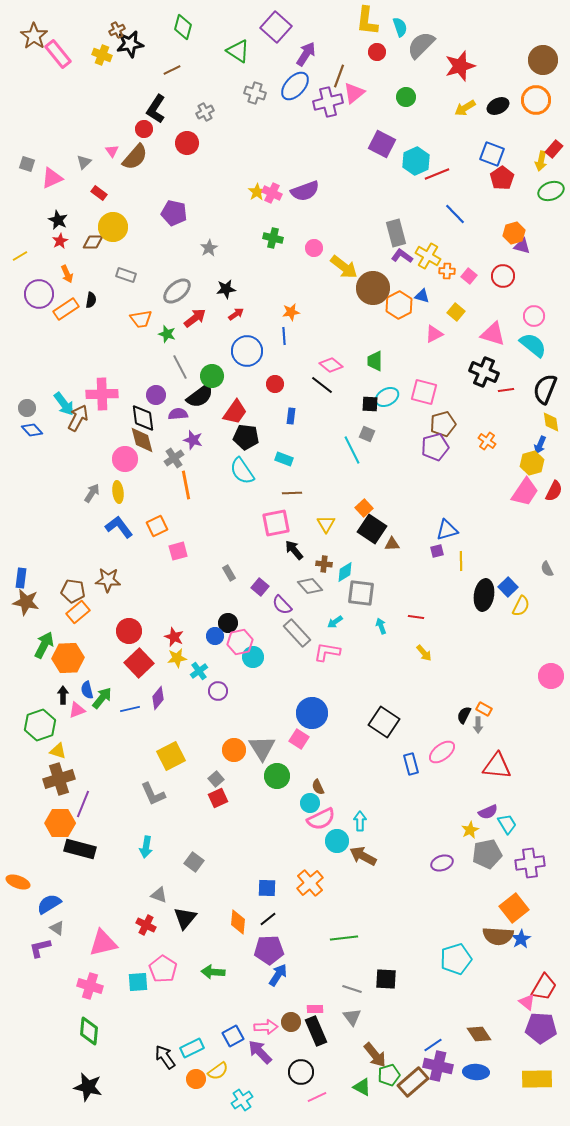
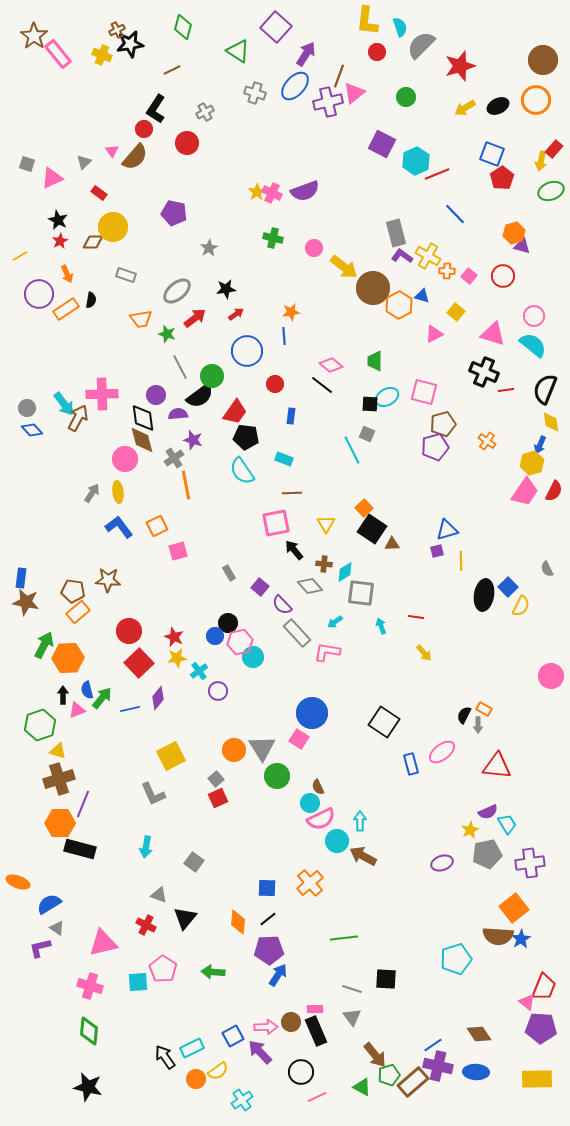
red trapezoid at (544, 987): rotated 8 degrees counterclockwise
